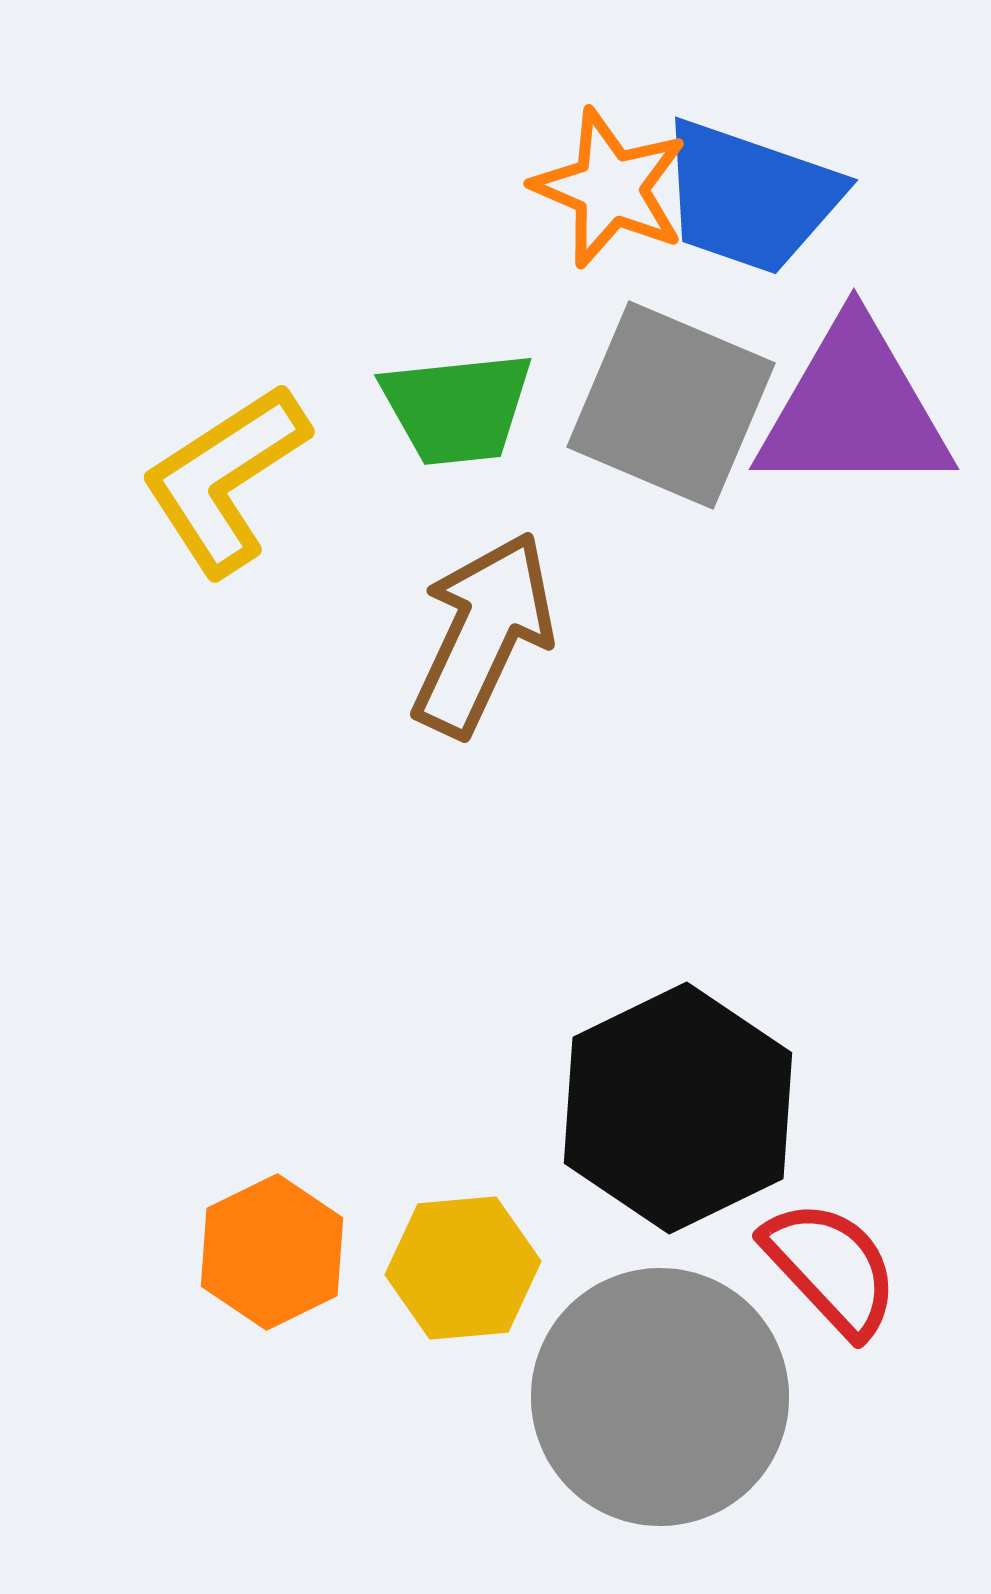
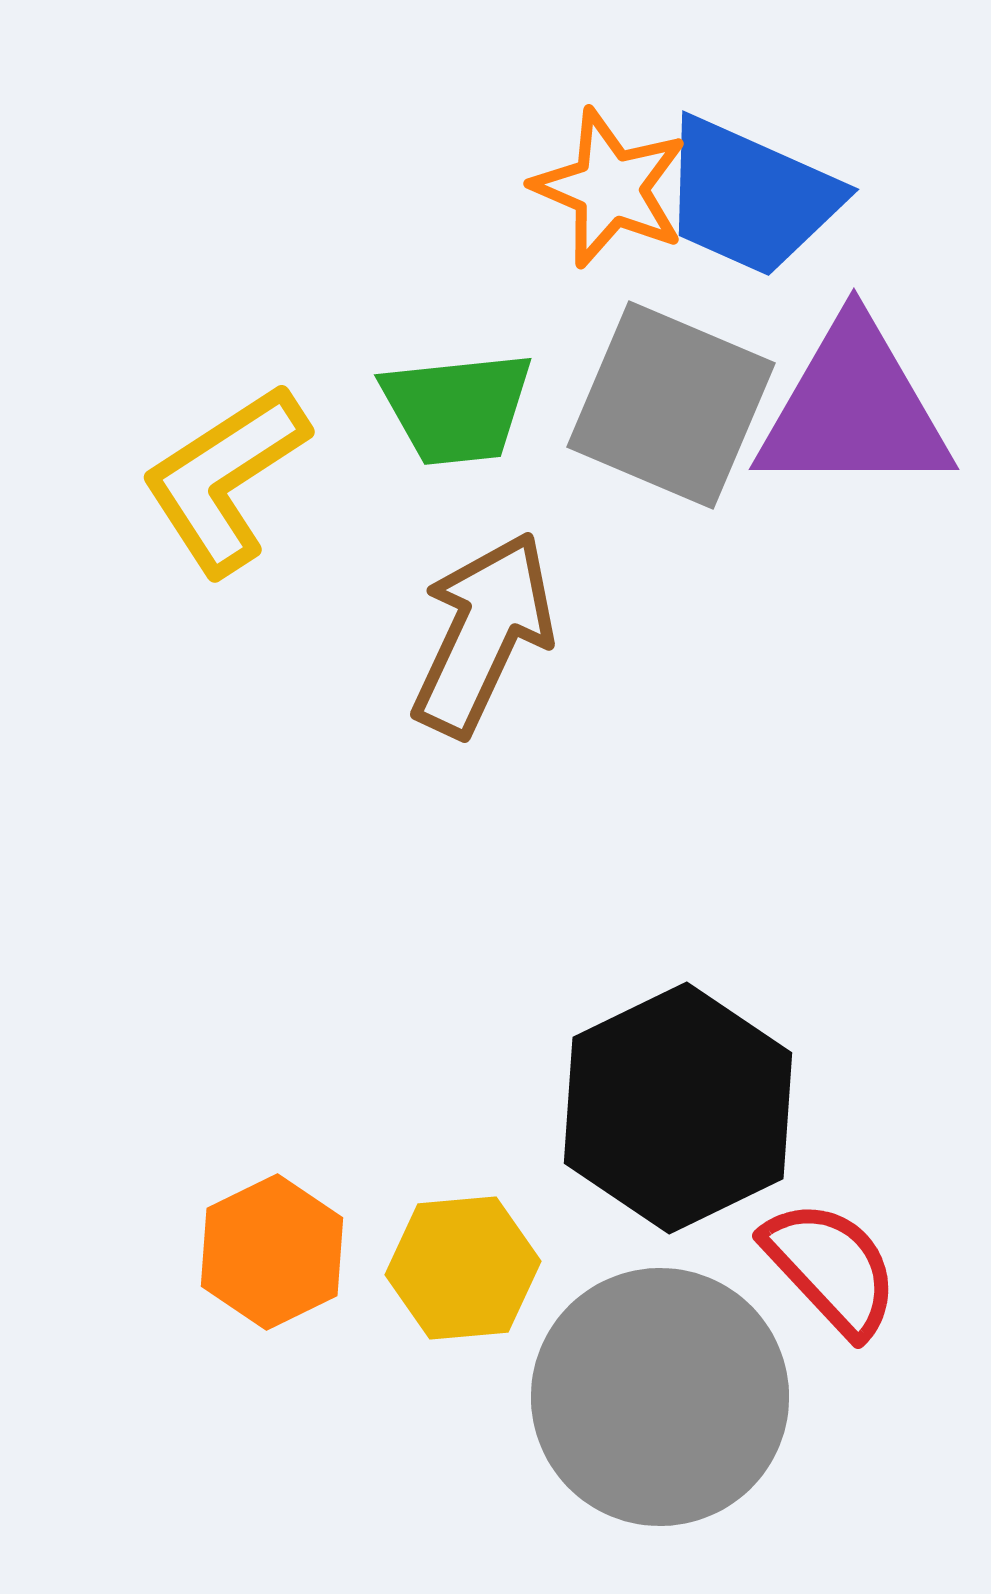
blue trapezoid: rotated 5 degrees clockwise
